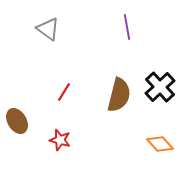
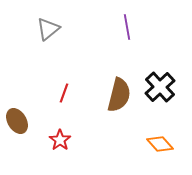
gray triangle: rotated 45 degrees clockwise
red line: moved 1 px down; rotated 12 degrees counterclockwise
red star: rotated 20 degrees clockwise
